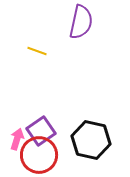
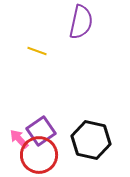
pink arrow: moved 2 px right; rotated 60 degrees counterclockwise
